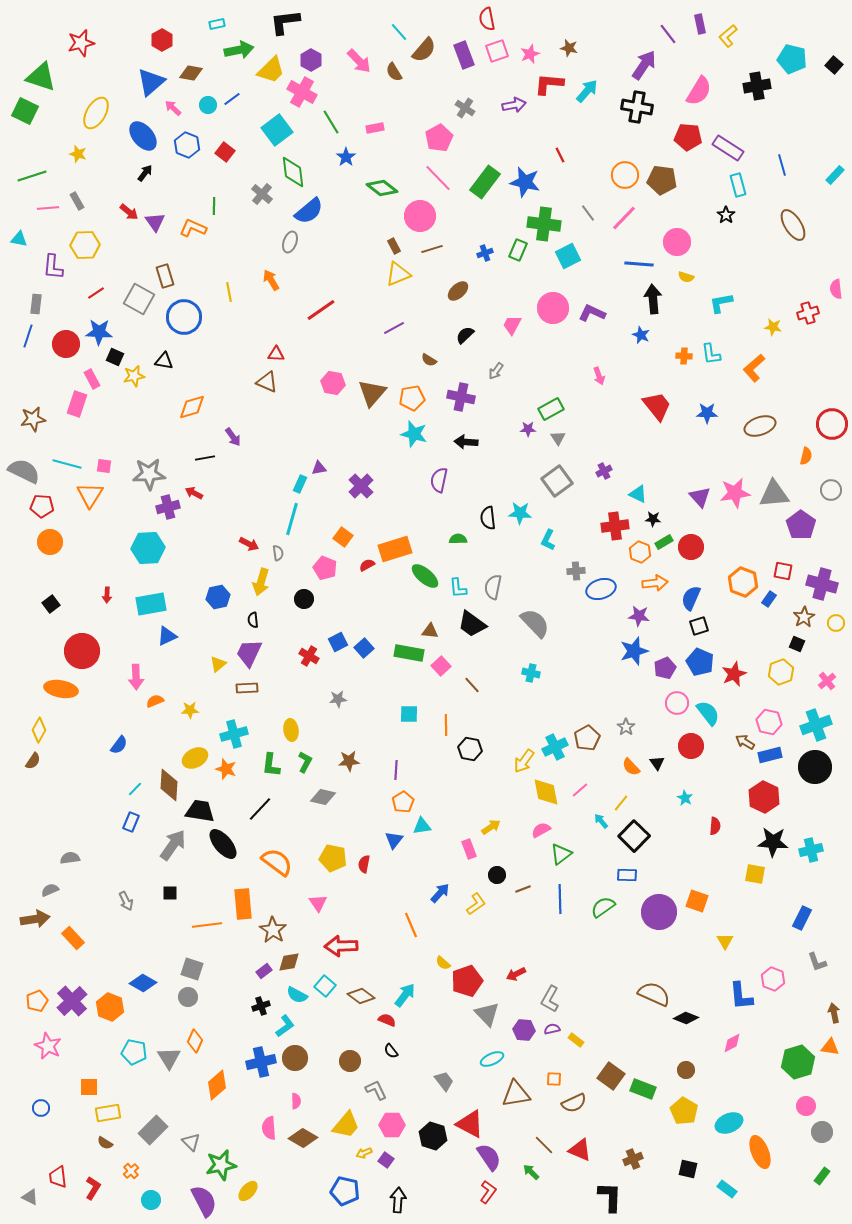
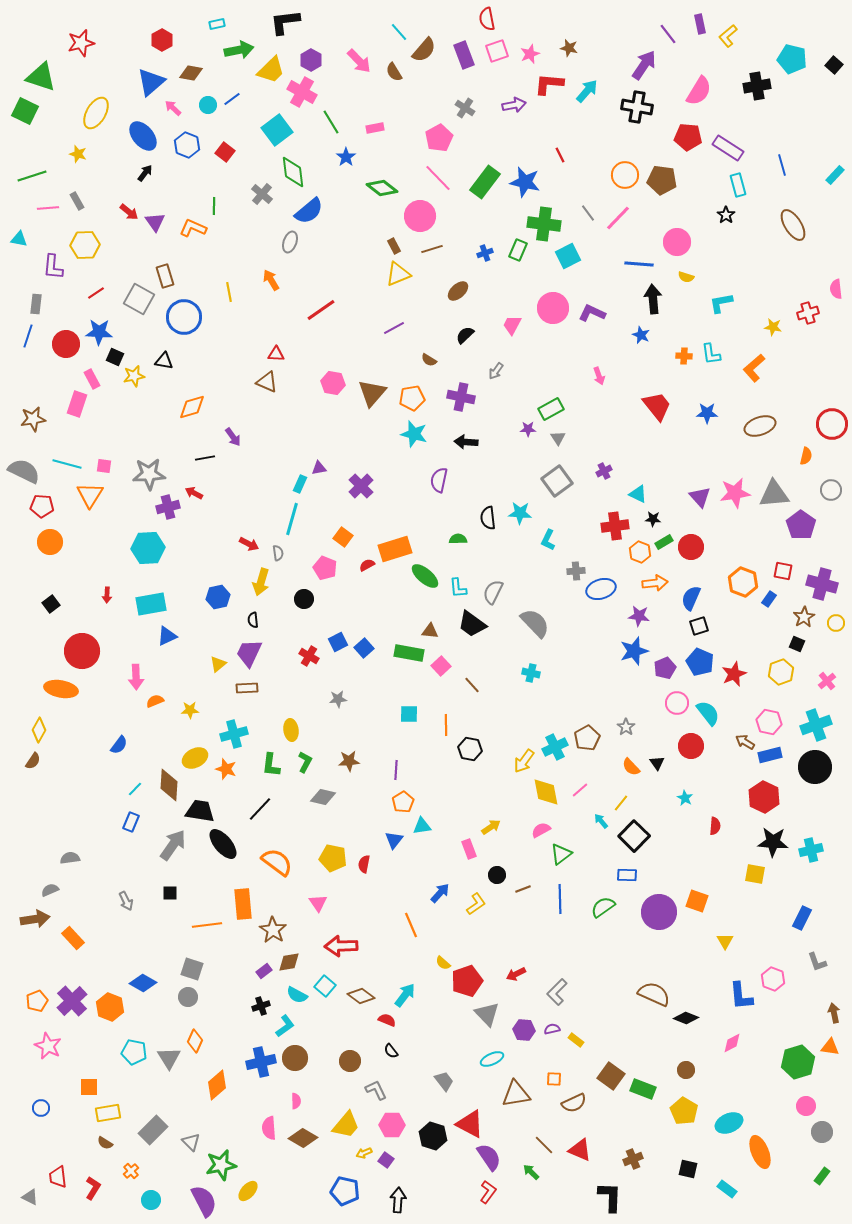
pink line at (624, 218): moved 6 px left
gray semicircle at (493, 587): moved 5 px down; rotated 15 degrees clockwise
gray L-shape at (550, 999): moved 7 px right, 7 px up; rotated 16 degrees clockwise
